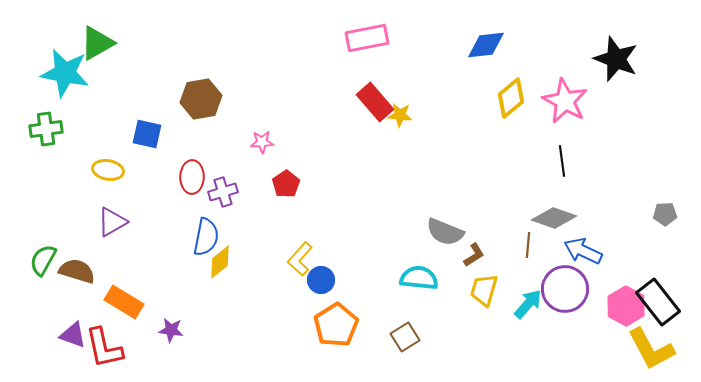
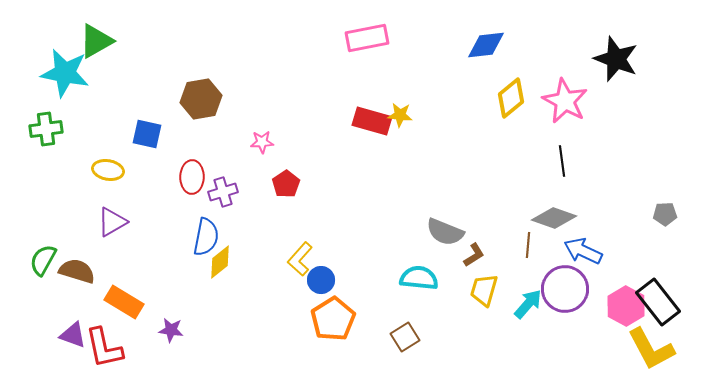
green triangle at (97, 43): moved 1 px left, 2 px up
red rectangle at (375, 102): moved 3 px left, 19 px down; rotated 33 degrees counterclockwise
orange pentagon at (336, 325): moved 3 px left, 6 px up
